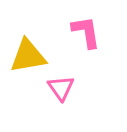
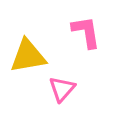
pink triangle: moved 1 px right, 1 px down; rotated 16 degrees clockwise
